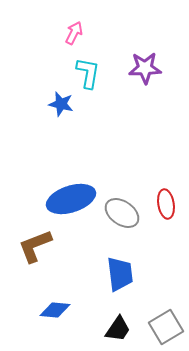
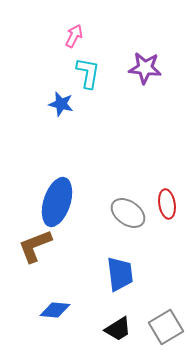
pink arrow: moved 3 px down
purple star: rotated 8 degrees clockwise
blue ellipse: moved 14 px left, 3 px down; rotated 54 degrees counterclockwise
red ellipse: moved 1 px right
gray ellipse: moved 6 px right
black trapezoid: rotated 24 degrees clockwise
